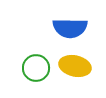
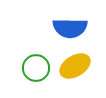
yellow ellipse: rotated 44 degrees counterclockwise
